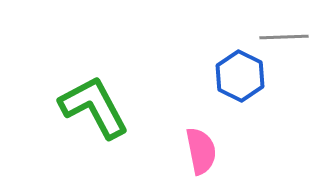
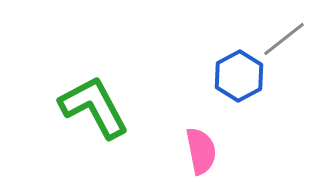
gray line: moved 2 px down; rotated 36 degrees counterclockwise
blue hexagon: moved 1 px left; rotated 6 degrees clockwise
